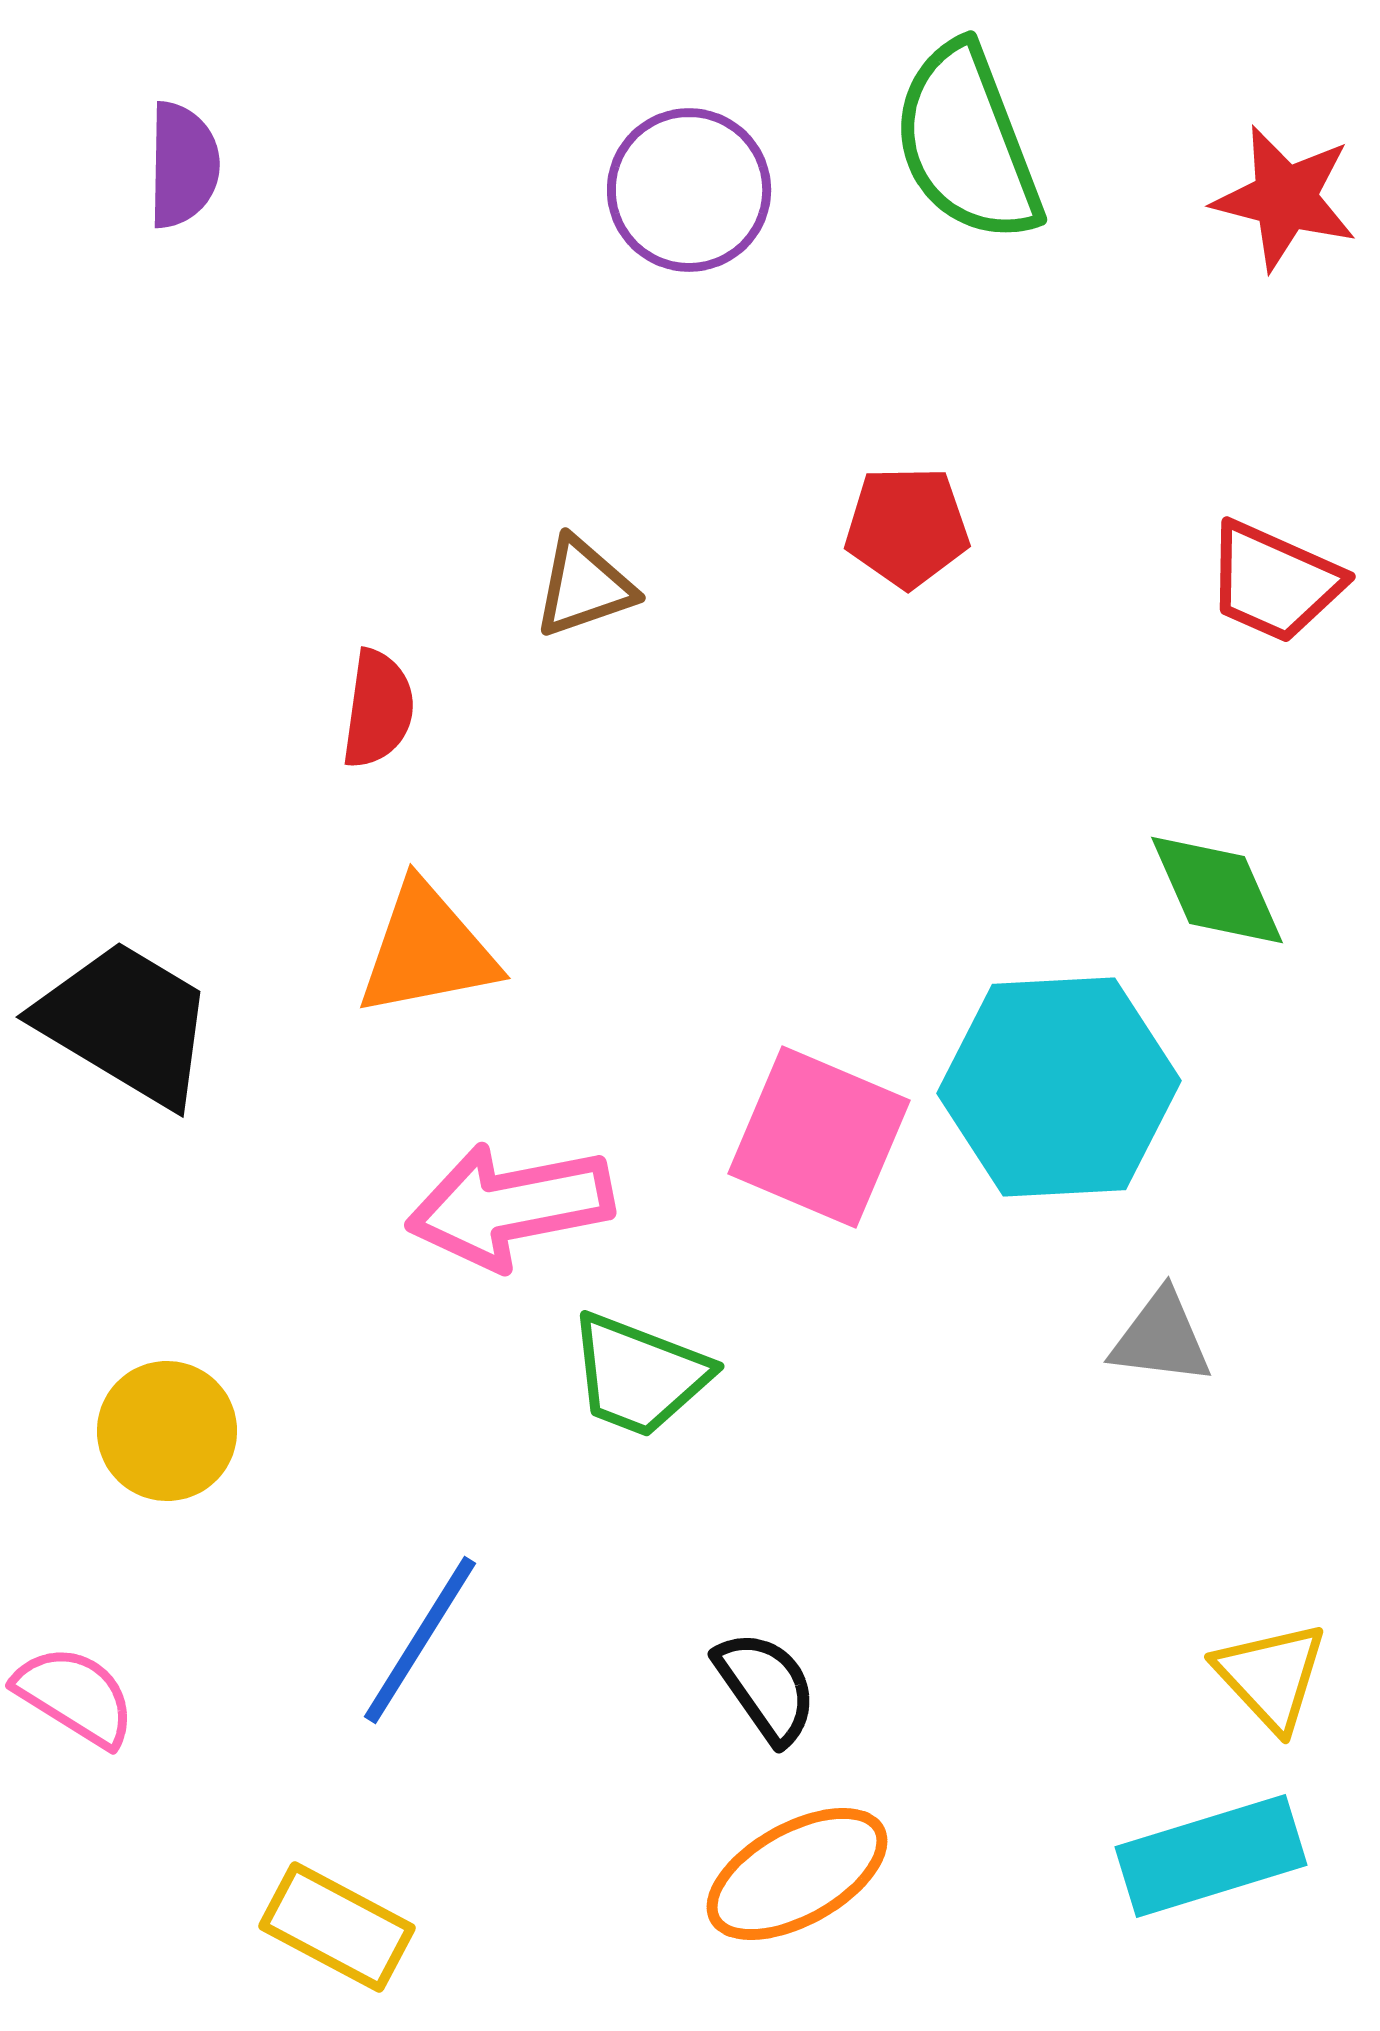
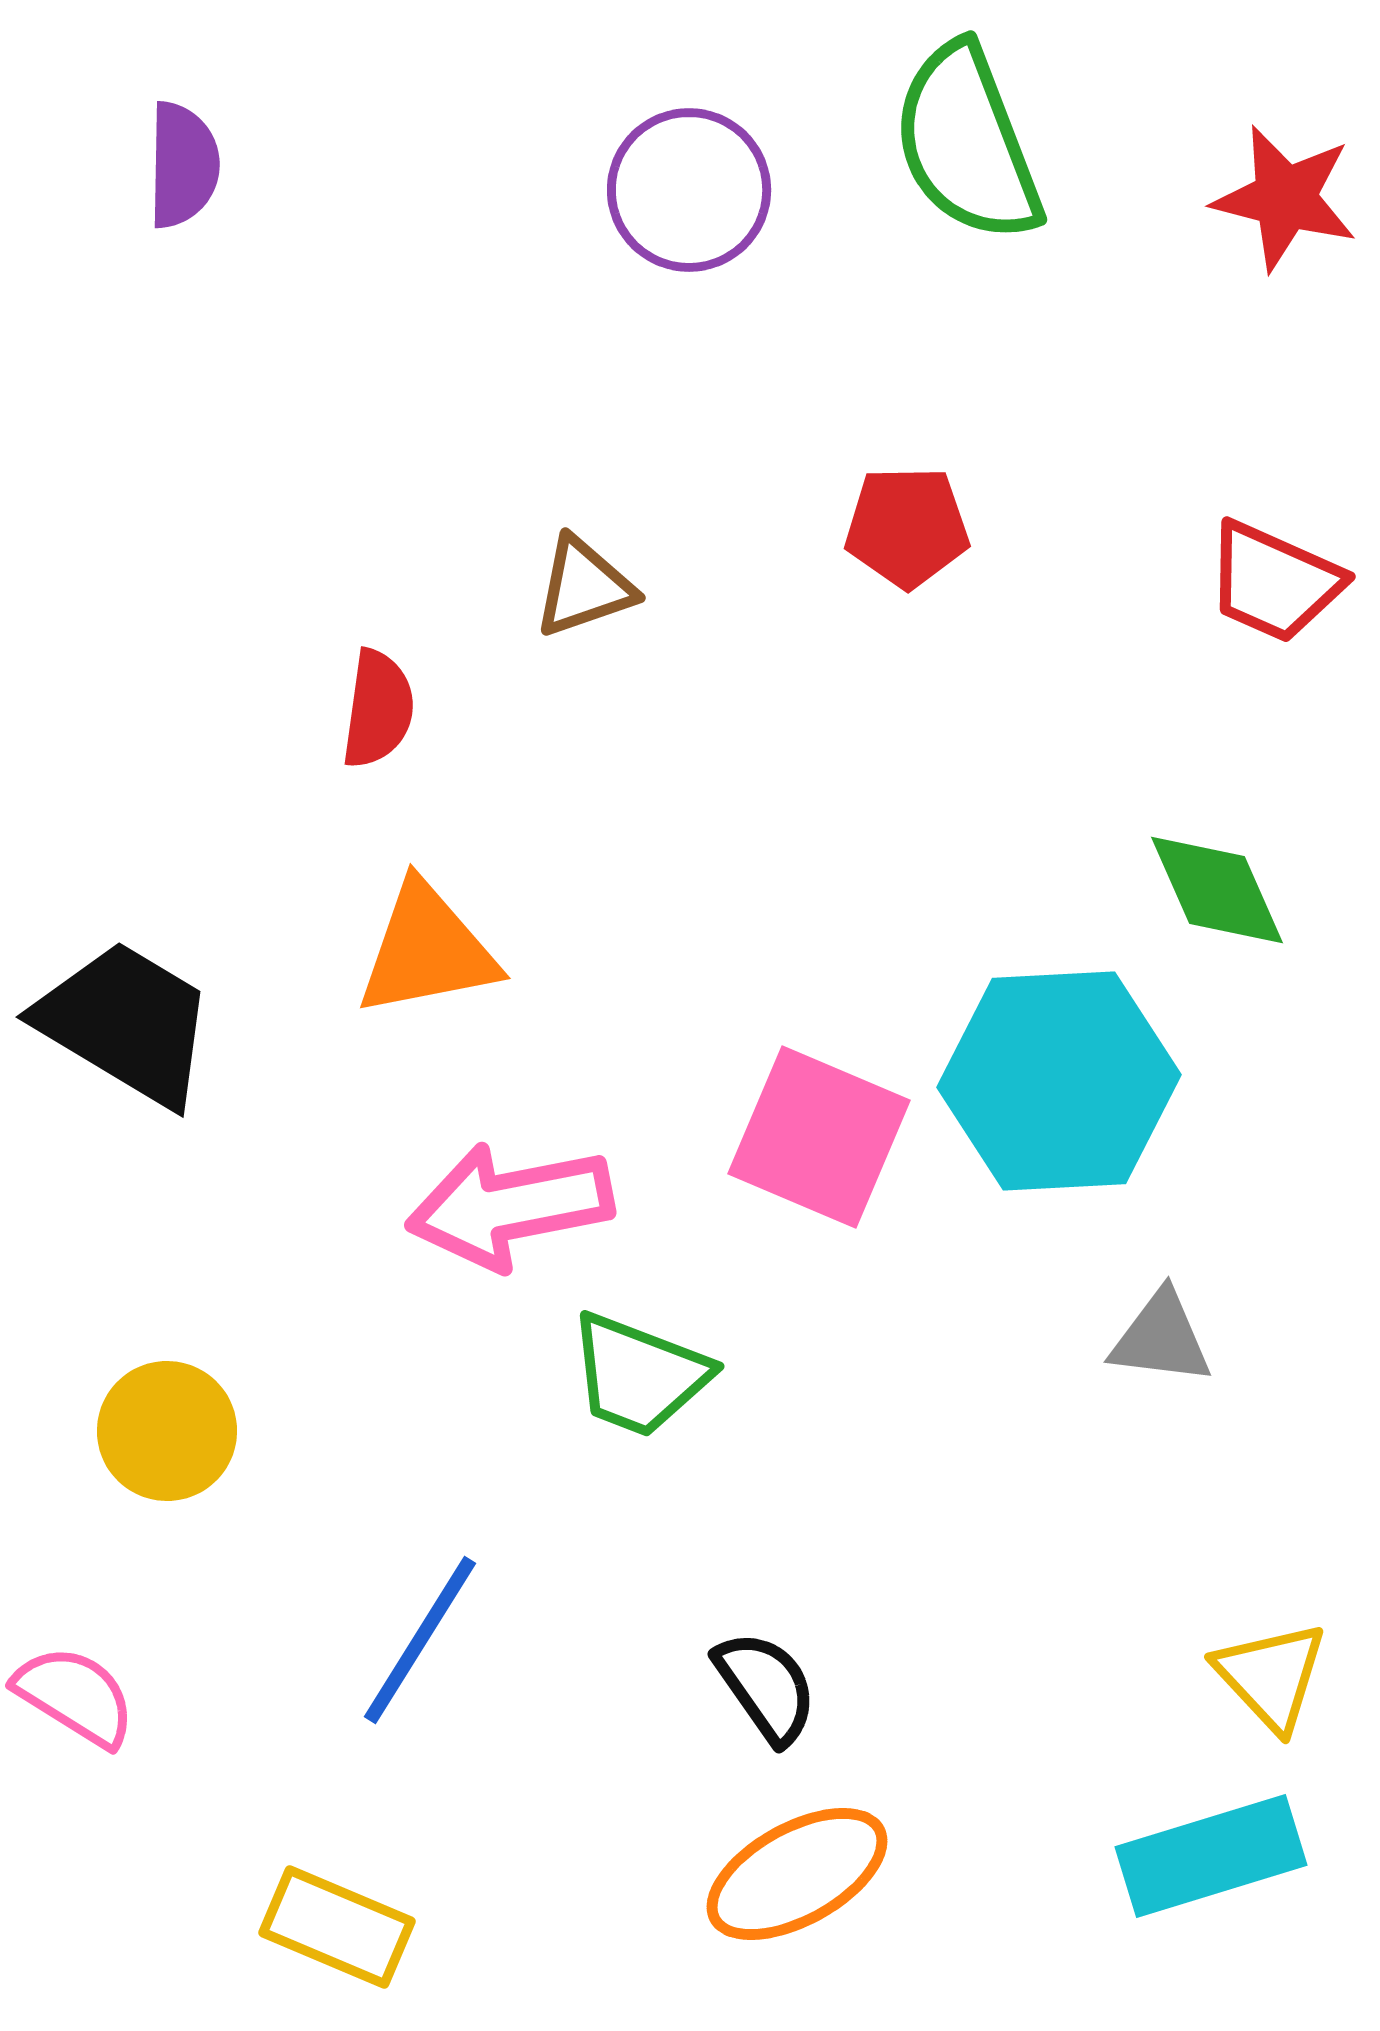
cyan hexagon: moved 6 px up
yellow rectangle: rotated 5 degrees counterclockwise
